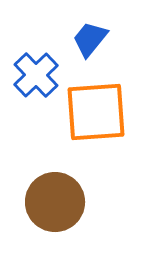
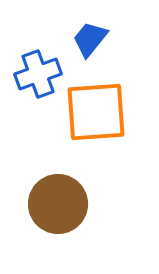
blue cross: moved 2 px right, 1 px up; rotated 24 degrees clockwise
brown circle: moved 3 px right, 2 px down
